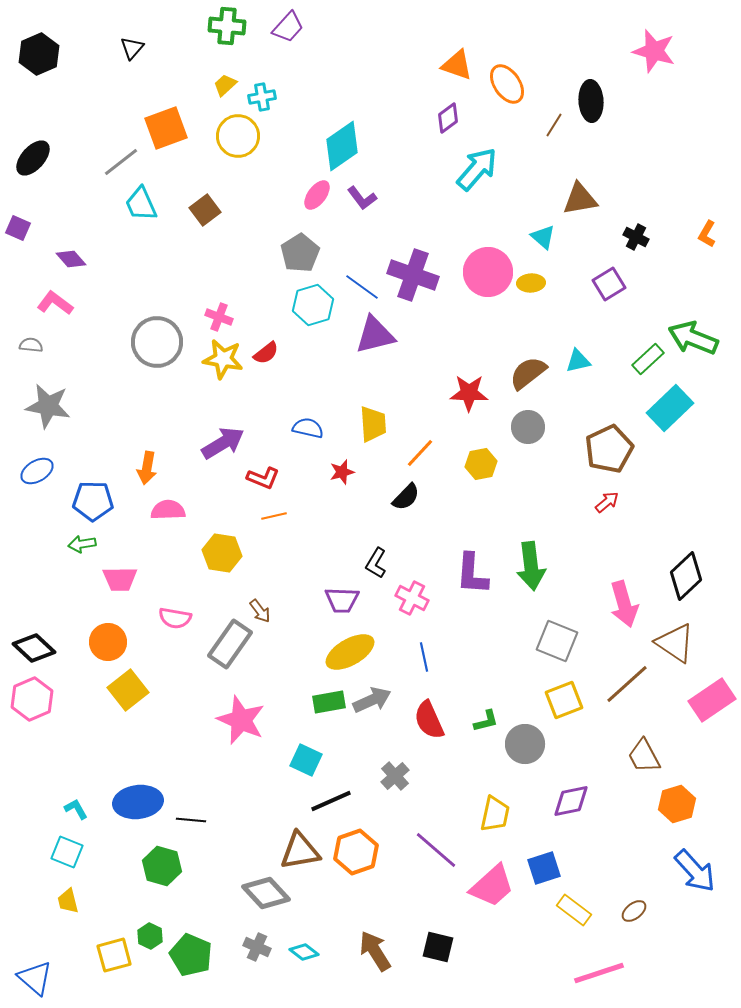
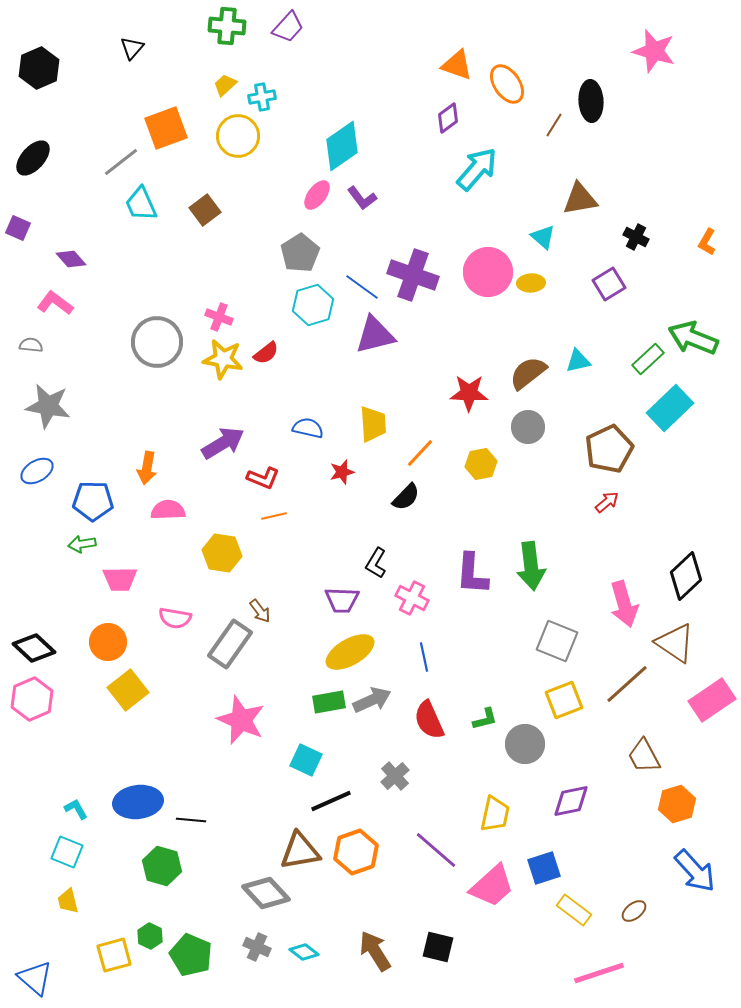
black hexagon at (39, 54): moved 14 px down
orange L-shape at (707, 234): moved 8 px down
green L-shape at (486, 721): moved 1 px left, 2 px up
